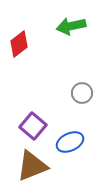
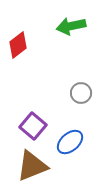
red diamond: moved 1 px left, 1 px down
gray circle: moved 1 px left
blue ellipse: rotated 16 degrees counterclockwise
